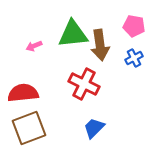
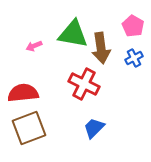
pink pentagon: moved 1 px left; rotated 20 degrees clockwise
green triangle: rotated 16 degrees clockwise
brown arrow: moved 1 px right, 3 px down
